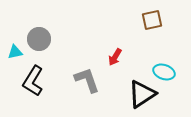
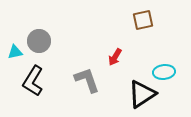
brown square: moved 9 px left
gray circle: moved 2 px down
cyan ellipse: rotated 25 degrees counterclockwise
